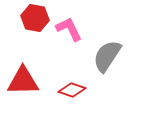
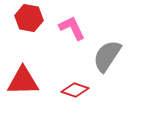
red hexagon: moved 6 px left
pink L-shape: moved 3 px right, 1 px up
red diamond: moved 3 px right
